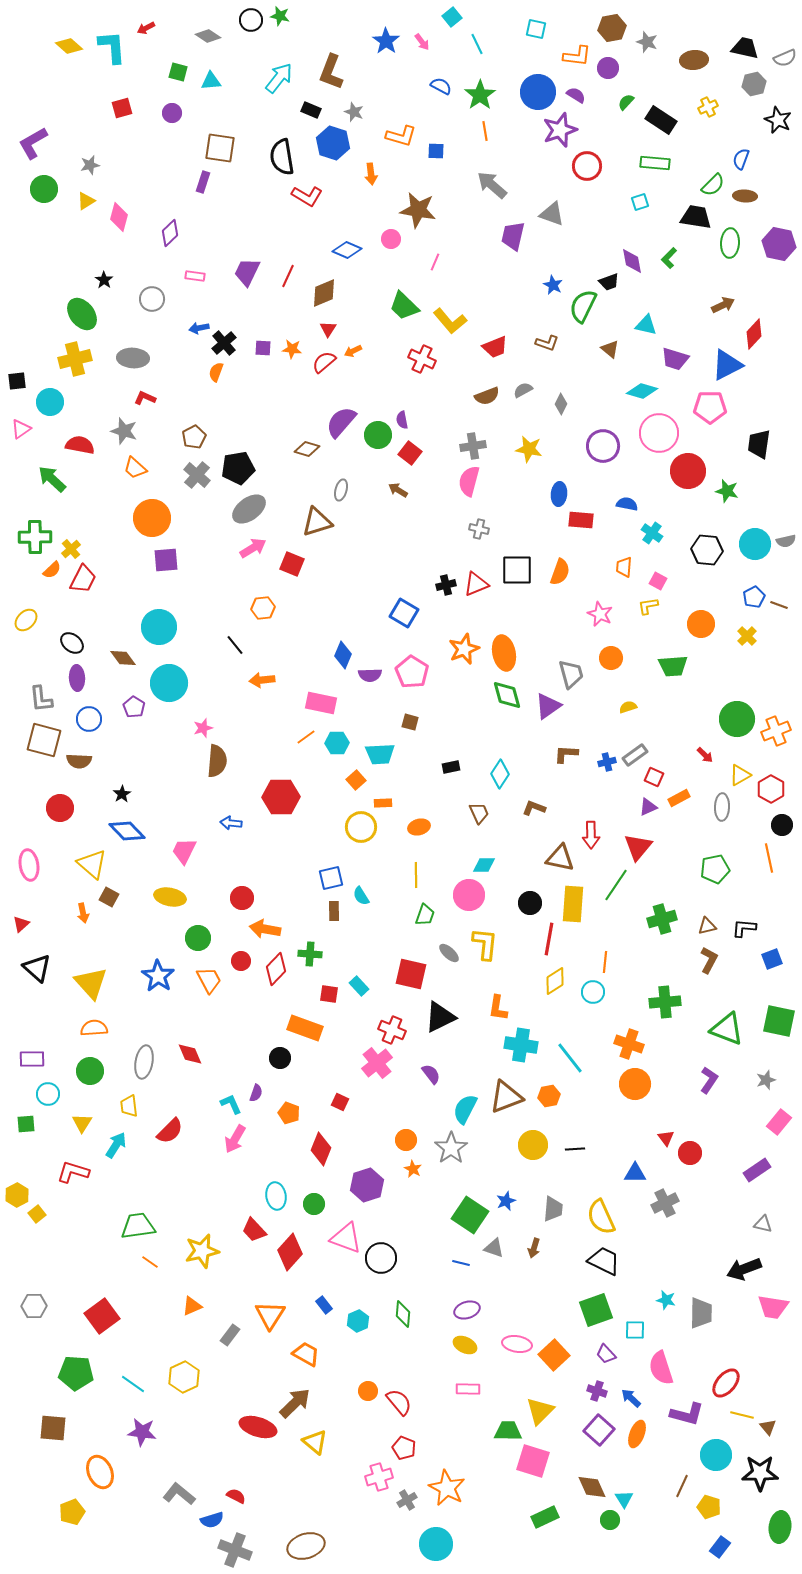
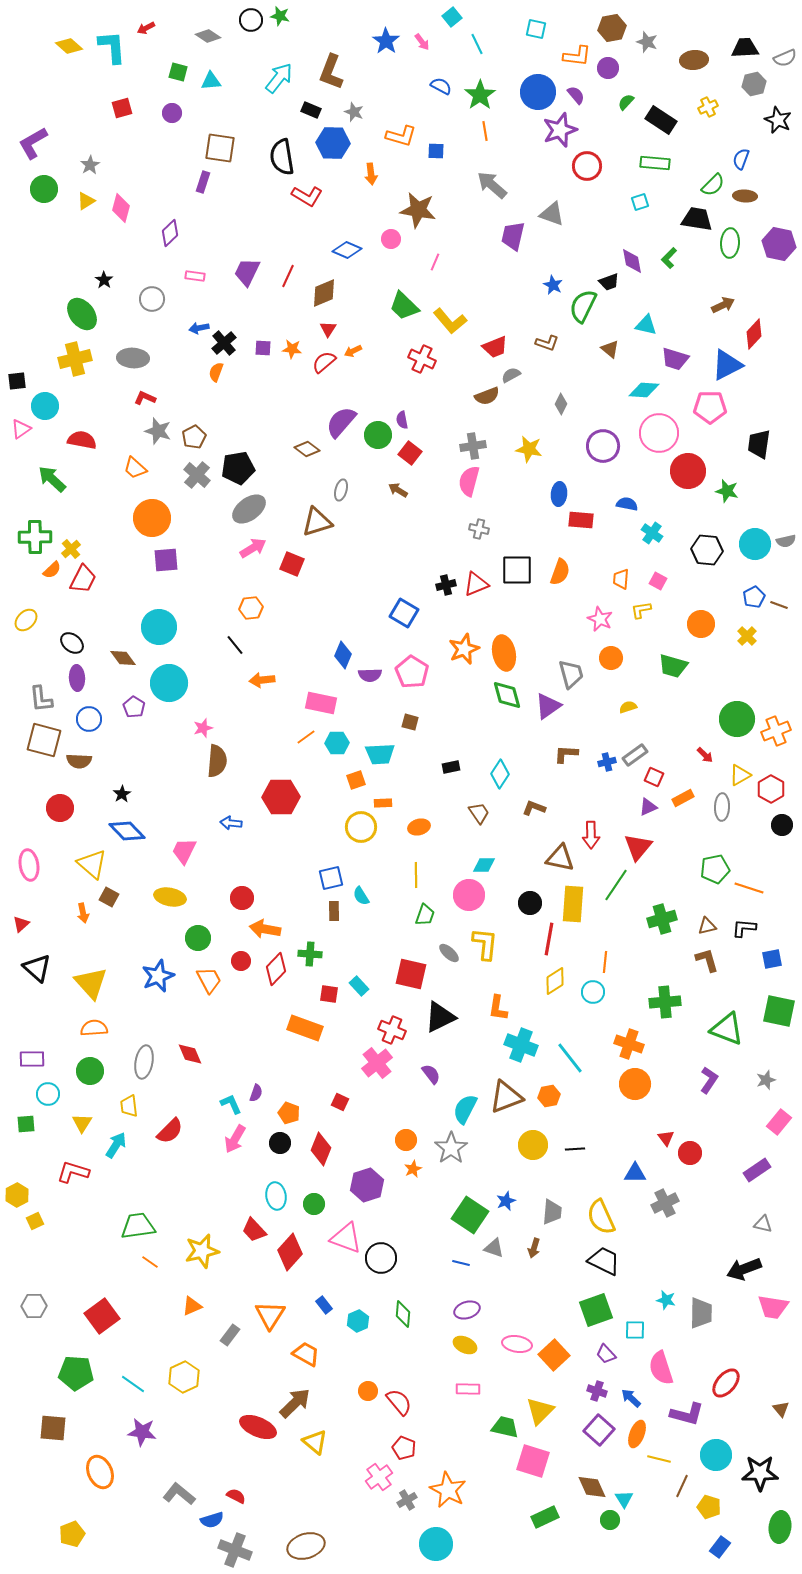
black trapezoid at (745, 48): rotated 16 degrees counterclockwise
purple semicircle at (576, 95): rotated 18 degrees clockwise
blue hexagon at (333, 143): rotated 16 degrees counterclockwise
gray star at (90, 165): rotated 18 degrees counterclockwise
pink diamond at (119, 217): moved 2 px right, 9 px up
black trapezoid at (696, 217): moved 1 px right, 2 px down
gray semicircle at (523, 390): moved 12 px left, 15 px up
cyan diamond at (642, 391): moved 2 px right, 1 px up; rotated 12 degrees counterclockwise
cyan circle at (50, 402): moved 5 px left, 4 px down
gray star at (124, 431): moved 34 px right
red semicircle at (80, 445): moved 2 px right, 5 px up
brown diamond at (307, 449): rotated 20 degrees clockwise
orange trapezoid at (624, 567): moved 3 px left, 12 px down
yellow L-shape at (648, 606): moved 7 px left, 4 px down
orange hexagon at (263, 608): moved 12 px left
pink star at (600, 614): moved 5 px down
green trapezoid at (673, 666): rotated 20 degrees clockwise
orange square at (356, 780): rotated 24 degrees clockwise
orange rectangle at (679, 798): moved 4 px right
brown trapezoid at (479, 813): rotated 10 degrees counterclockwise
orange line at (769, 858): moved 20 px left, 30 px down; rotated 60 degrees counterclockwise
blue square at (772, 959): rotated 10 degrees clockwise
brown L-shape at (709, 960): moved 2 px left; rotated 44 degrees counterclockwise
blue star at (158, 976): rotated 16 degrees clockwise
green square at (779, 1021): moved 10 px up
cyan cross at (521, 1045): rotated 12 degrees clockwise
black circle at (280, 1058): moved 85 px down
orange star at (413, 1169): rotated 18 degrees clockwise
gray trapezoid at (553, 1209): moved 1 px left, 3 px down
yellow square at (37, 1214): moved 2 px left, 7 px down; rotated 12 degrees clockwise
yellow line at (742, 1415): moved 83 px left, 44 px down
red ellipse at (258, 1427): rotated 6 degrees clockwise
brown triangle at (768, 1427): moved 13 px right, 18 px up
green trapezoid at (508, 1431): moved 3 px left, 4 px up; rotated 12 degrees clockwise
pink cross at (379, 1477): rotated 20 degrees counterclockwise
orange star at (447, 1488): moved 1 px right, 2 px down
yellow pentagon at (72, 1512): moved 22 px down
